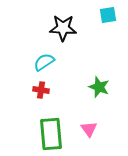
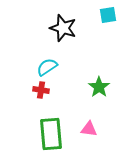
black star: rotated 16 degrees clockwise
cyan semicircle: moved 3 px right, 5 px down
green star: rotated 15 degrees clockwise
pink triangle: rotated 48 degrees counterclockwise
